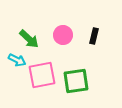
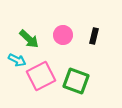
pink square: moved 1 px left, 1 px down; rotated 16 degrees counterclockwise
green square: rotated 28 degrees clockwise
